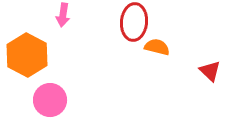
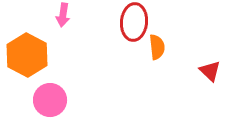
orange semicircle: rotated 70 degrees clockwise
